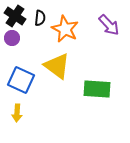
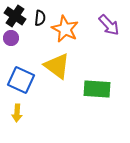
purple circle: moved 1 px left
